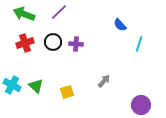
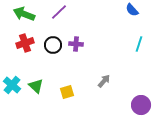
blue semicircle: moved 12 px right, 15 px up
black circle: moved 3 px down
cyan cross: rotated 12 degrees clockwise
